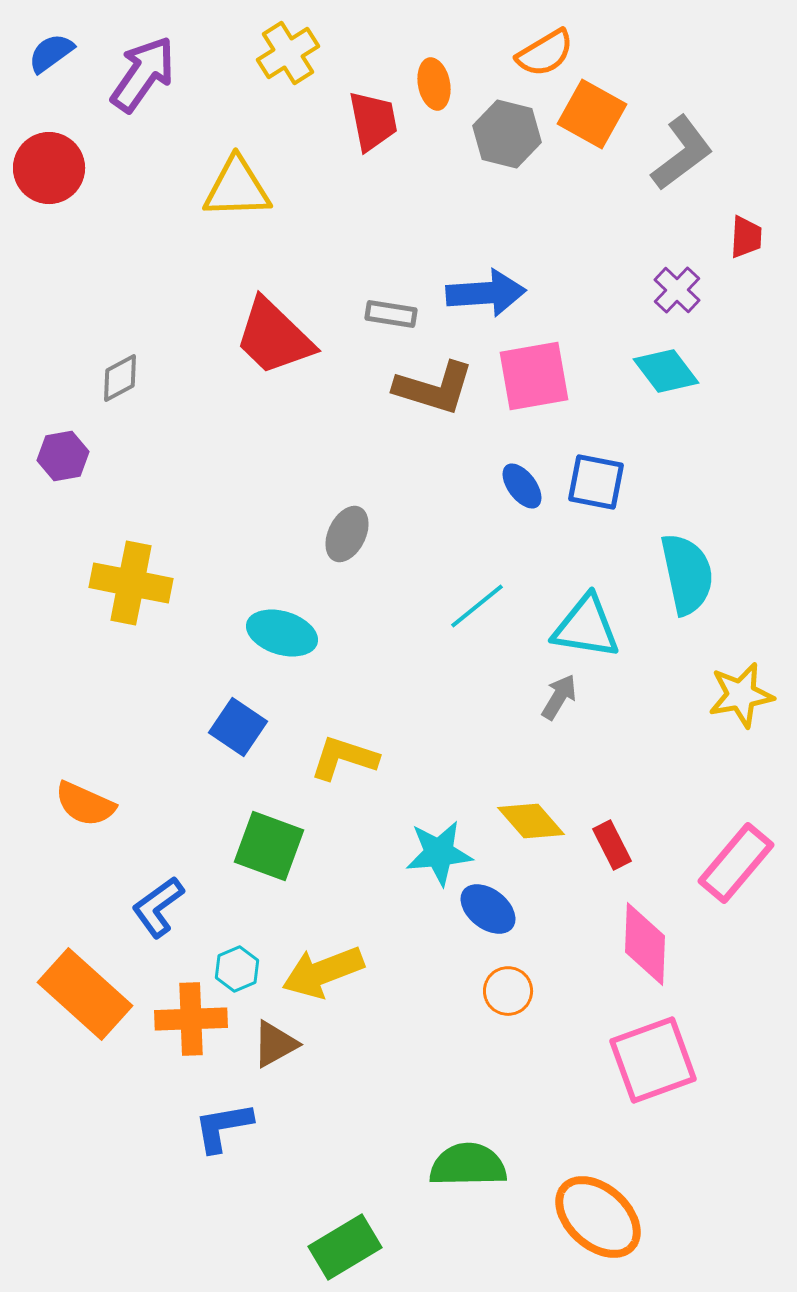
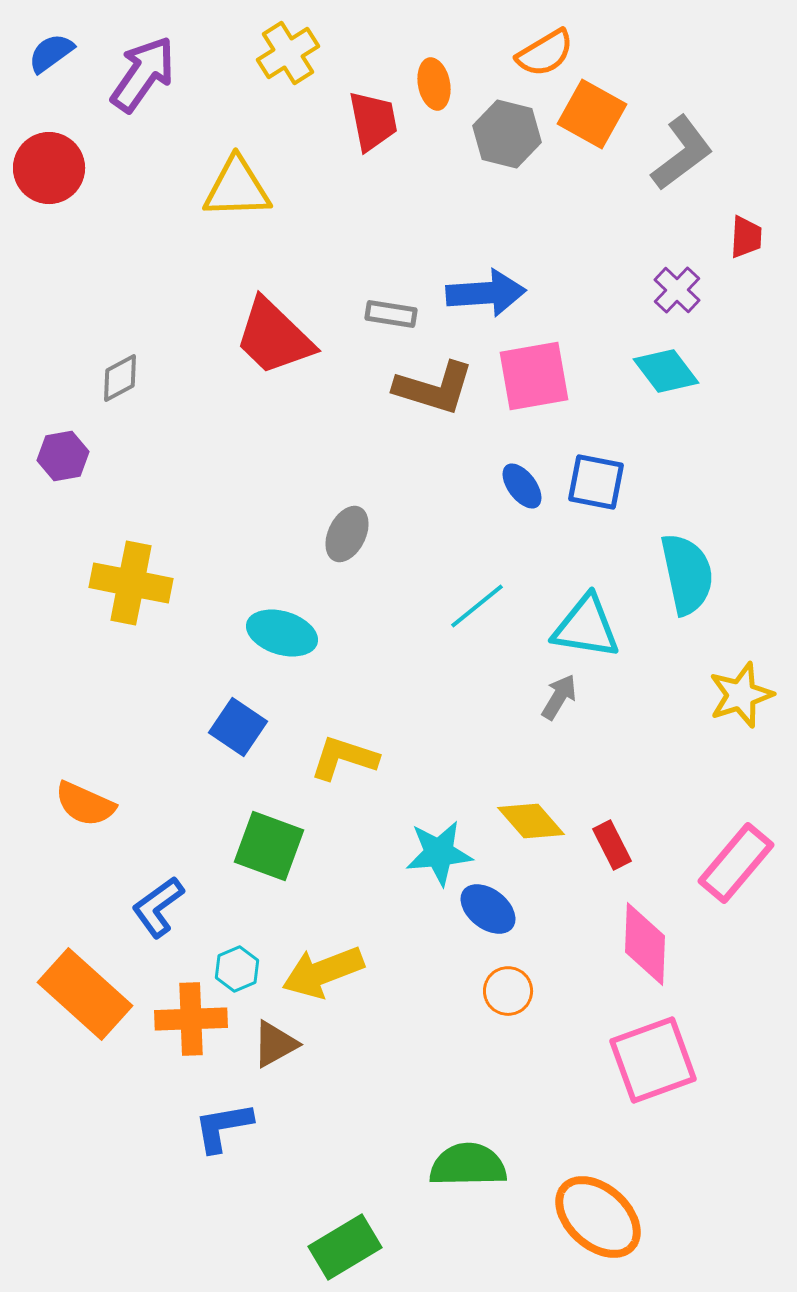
yellow star at (741, 695): rotated 8 degrees counterclockwise
